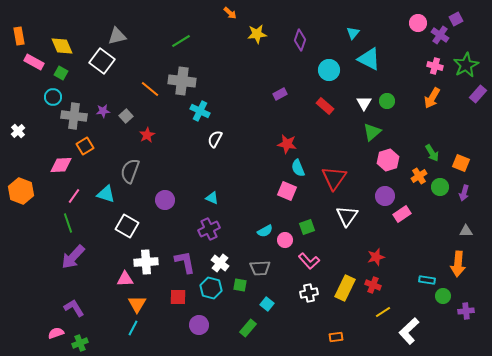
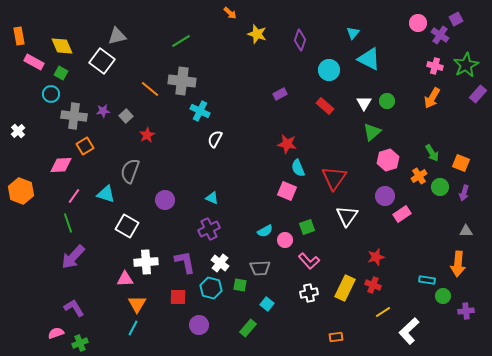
yellow star at (257, 34): rotated 24 degrees clockwise
cyan circle at (53, 97): moved 2 px left, 3 px up
